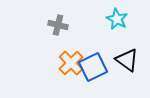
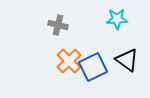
cyan star: rotated 30 degrees counterclockwise
orange cross: moved 2 px left, 2 px up
